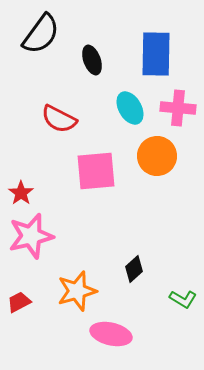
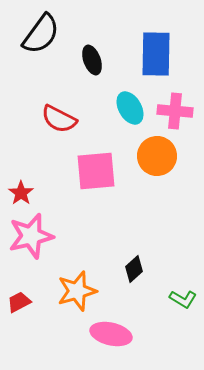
pink cross: moved 3 px left, 3 px down
